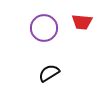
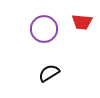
purple circle: moved 1 px down
